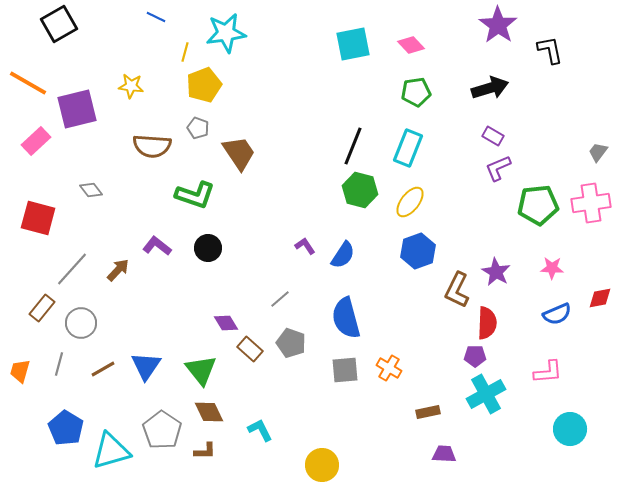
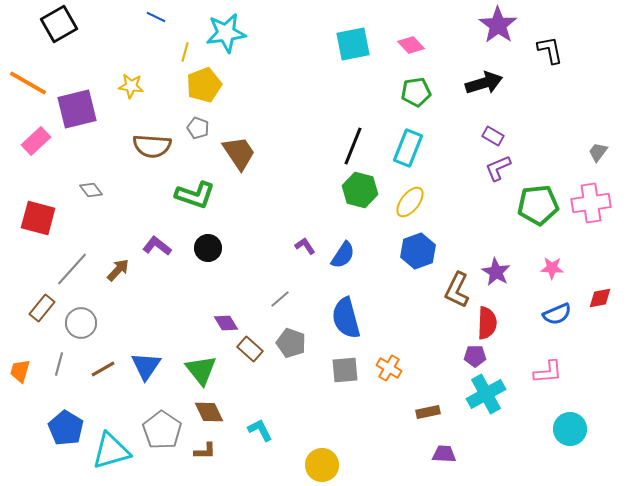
black arrow at (490, 88): moved 6 px left, 5 px up
